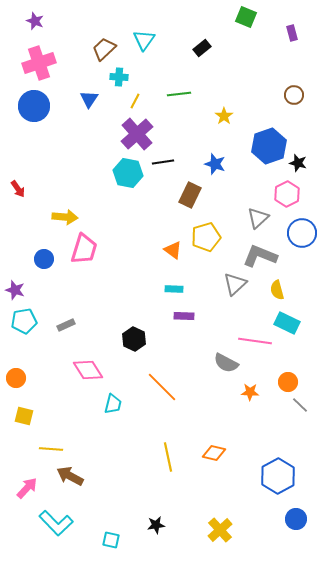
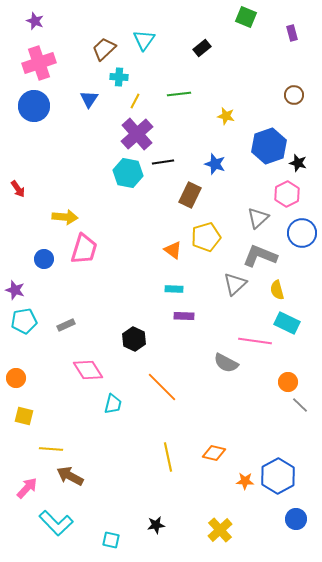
yellow star at (224, 116): moved 2 px right; rotated 24 degrees counterclockwise
orange star at (250, 392): moved 5 px left, 89 px down
